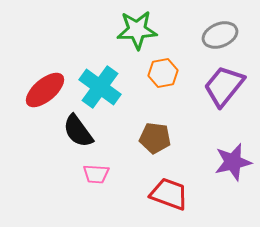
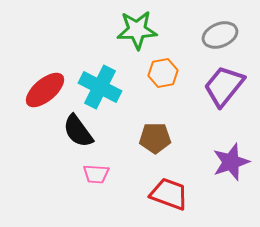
cyan cross: rotated 9 degrees counterclockwise
brown pentagon: rotated 8 degrees counterclockwise
purple star: moved 2 px left; rotated 6 degrees counterclockwise
